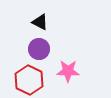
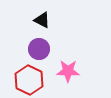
black triangle: moved 2 px right, 2 px up
